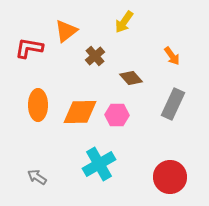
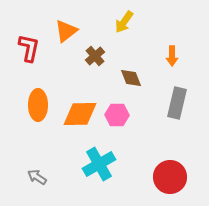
red L-shape: rotated 92 degrees clockwise
orange arrow: rotated 36 degrees clockwise
brown diamond: rotated 20 degrees clockwise
gray rectangle: moved 4 px right, 1 px up; rotated 12 degrees counterclockwise
orange diamond: moved 2 px down
